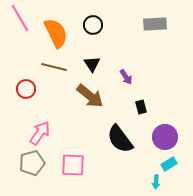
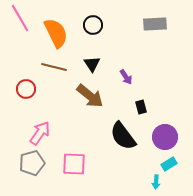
black semicircle: moved 3 px right, 3 px up
pink square: moved 1 px right, 1 px up
